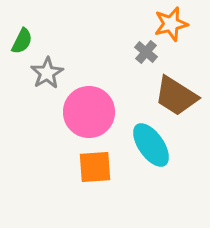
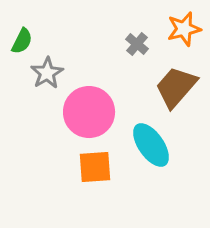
orange star: moved 13 px right, 5 px down
gray cross: moved 9 px left, 8 px up
brown trapezoid: moved 9 px up; rotated 99 degrees clockwise
